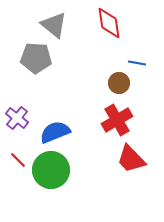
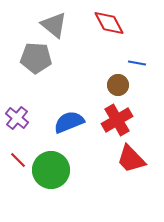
red diamond: rotated 20 degrees counterclockwise
brown circle: moved 1 px left, 2 px down
blue semicircle: moved 14 px right, 10 px up
